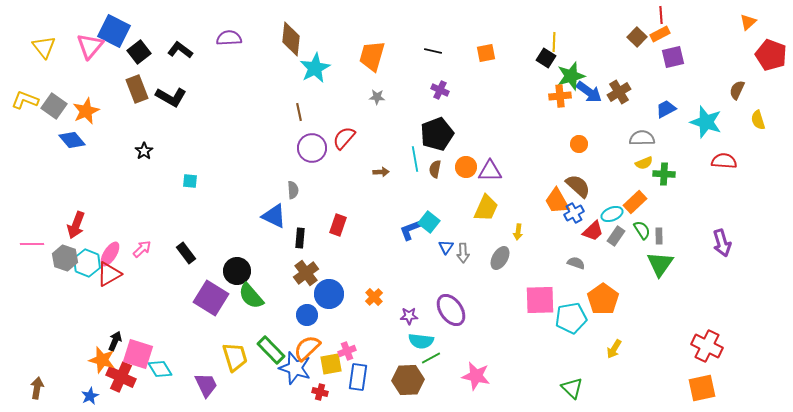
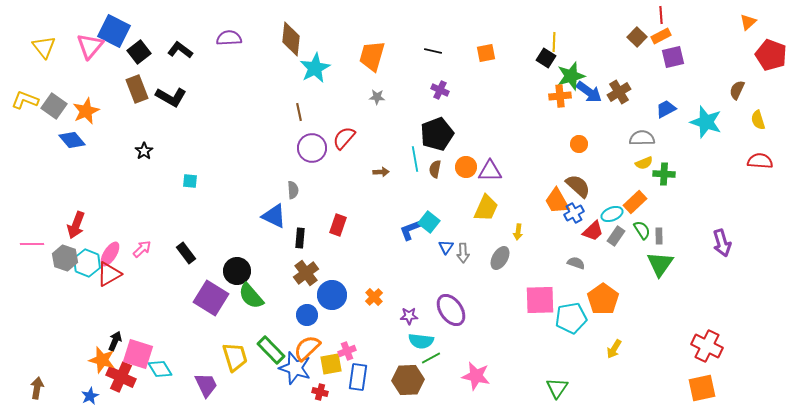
orange rectangle at (660, 34): moved 1 px right, 2 px down
red semicircle at (724, 161): moved 36 px right
blue circle at (329, 294): moved 3 px right, 1 px down
green triangle at (572, 388): moved 15 px left; rotated 20 degrees clockwise
